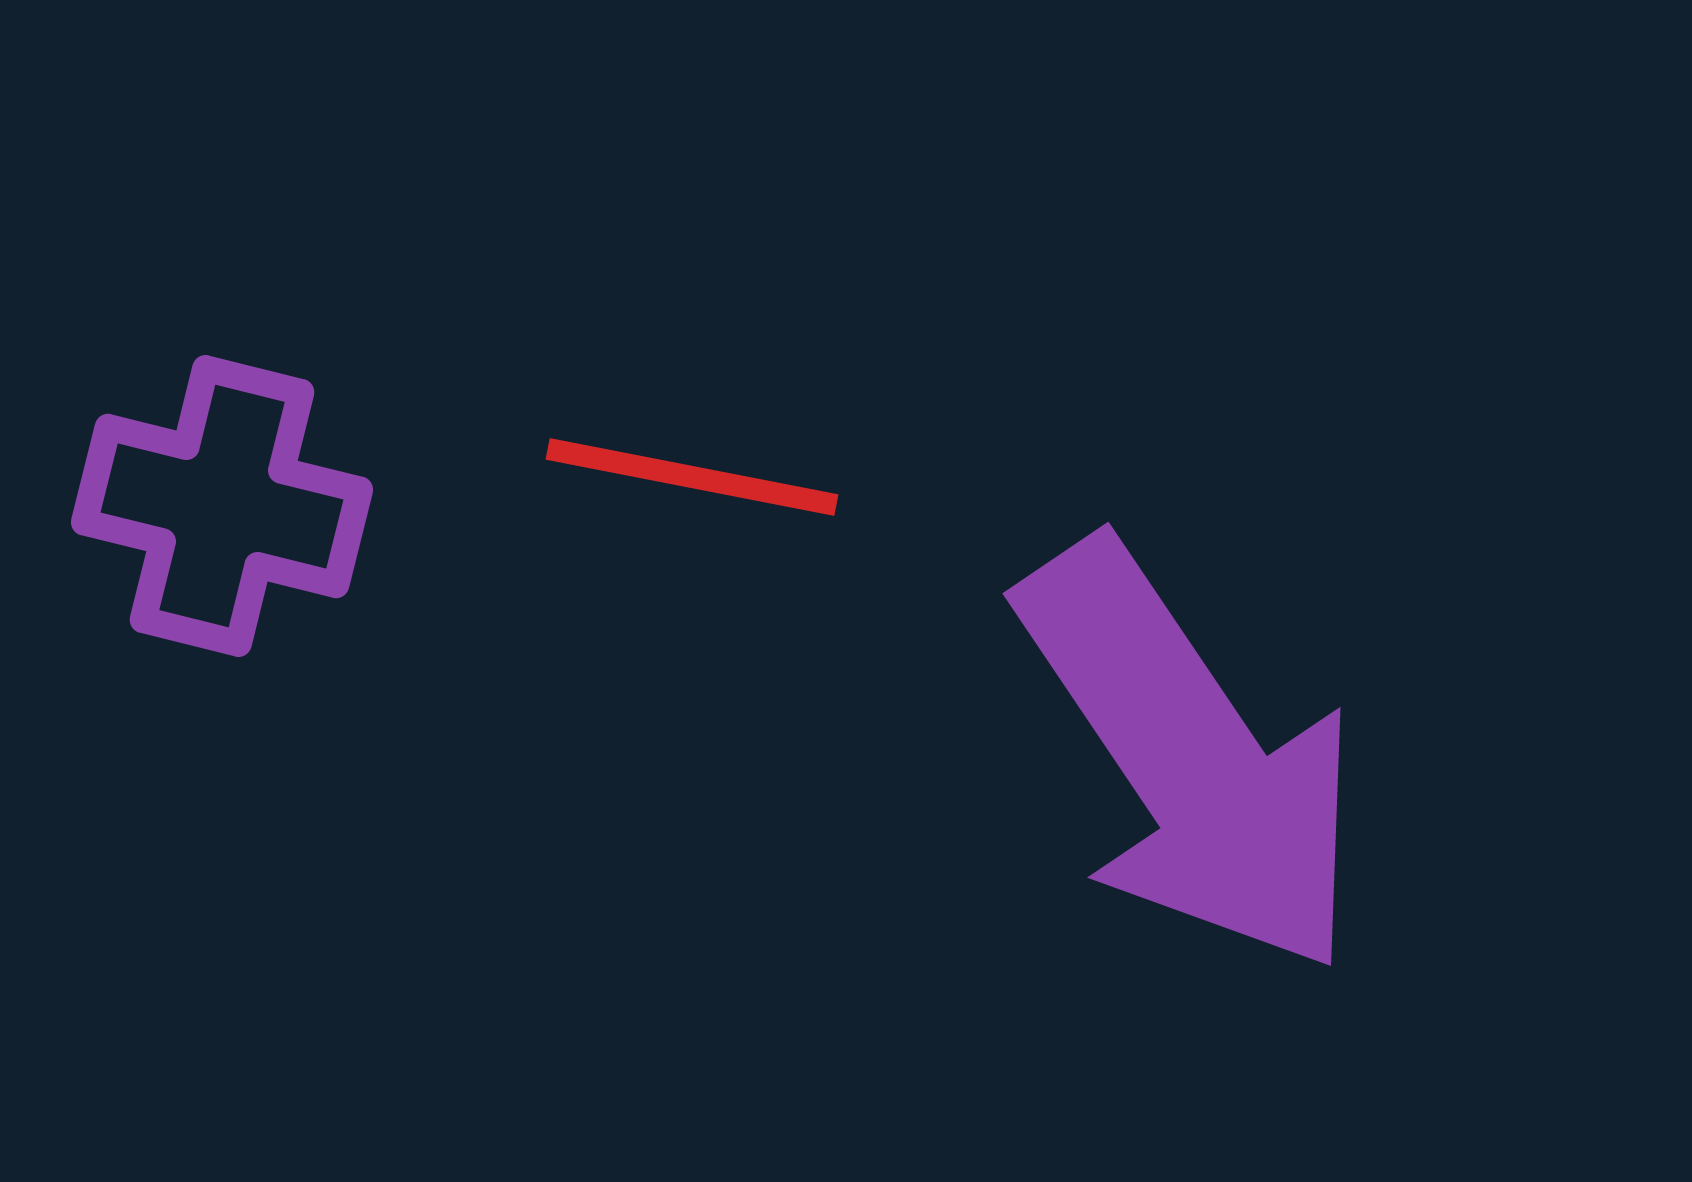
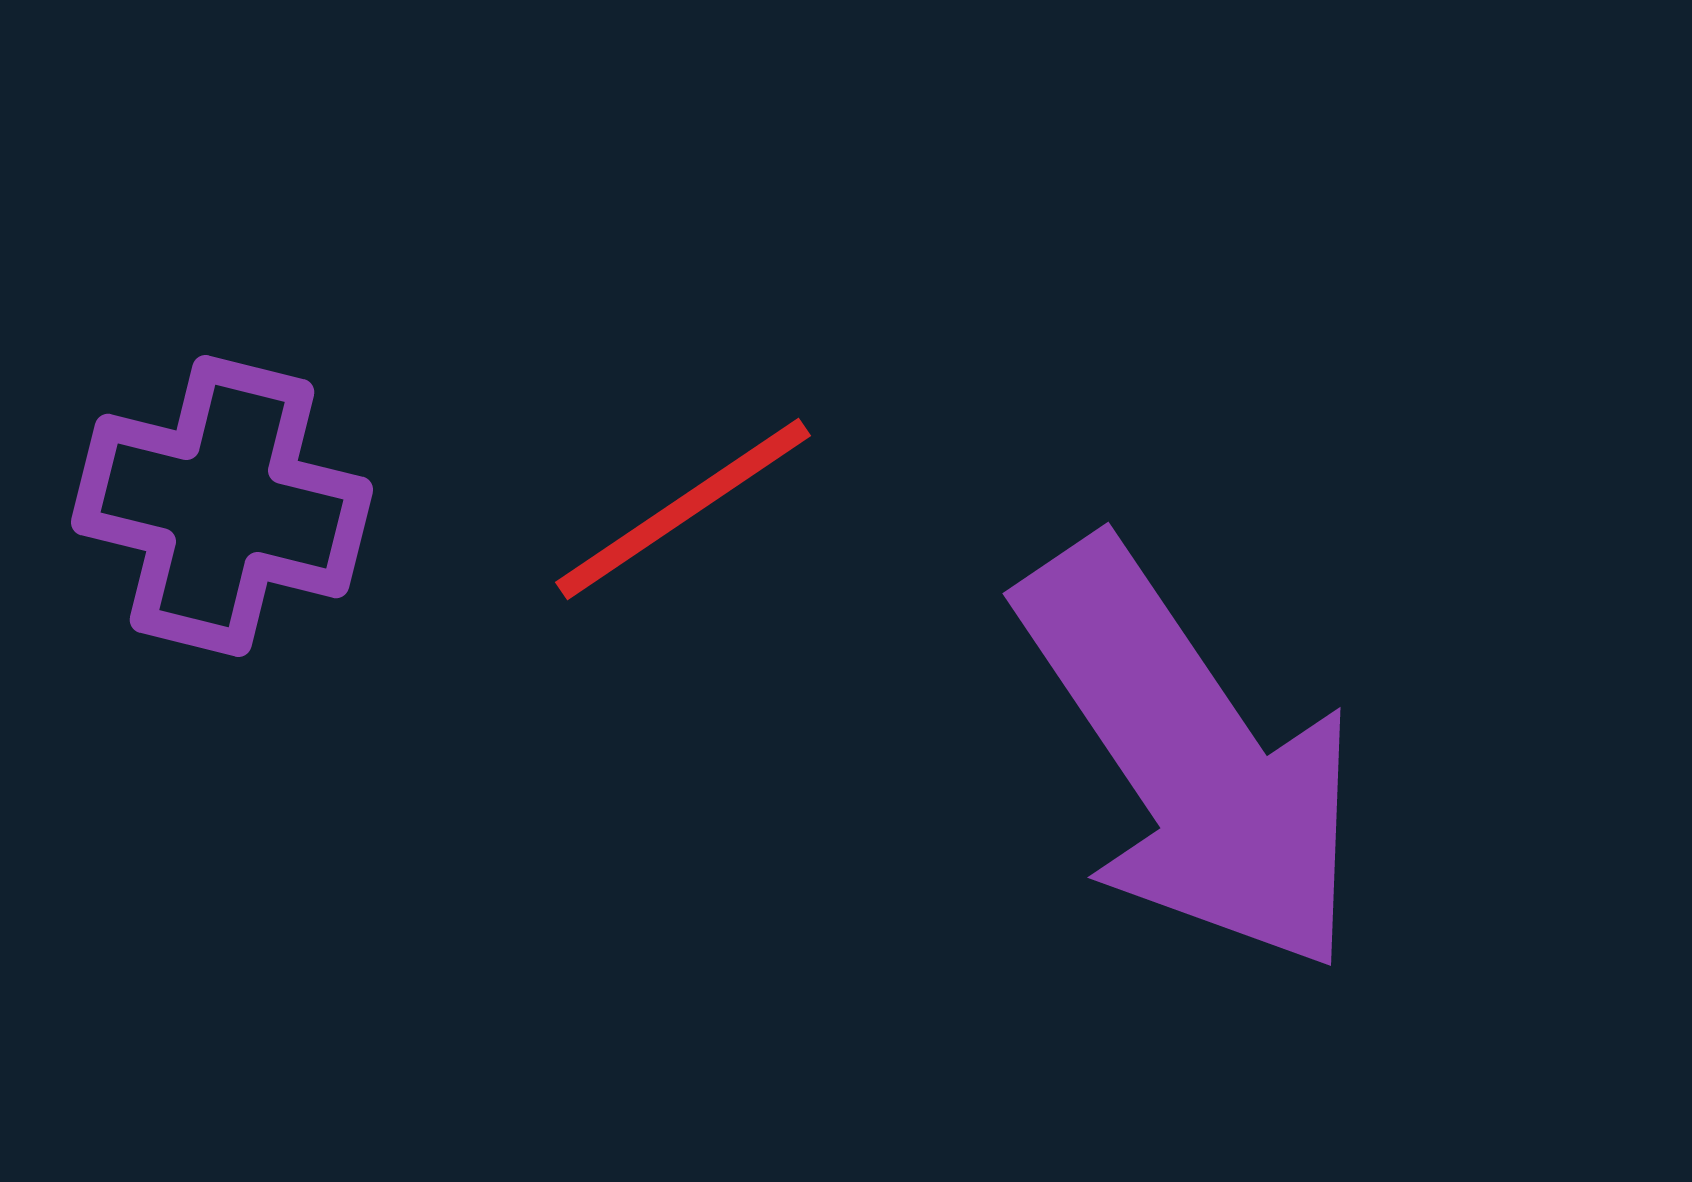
red line: moved 9 px left, 32 px down; rotated 45 degrees counterclockwise
